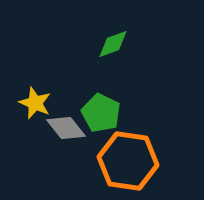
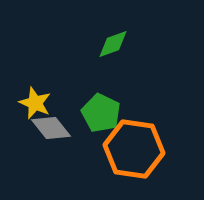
gray diamond: moved 15 px left
orange hexagon: moved 6 px right, 12 px up
